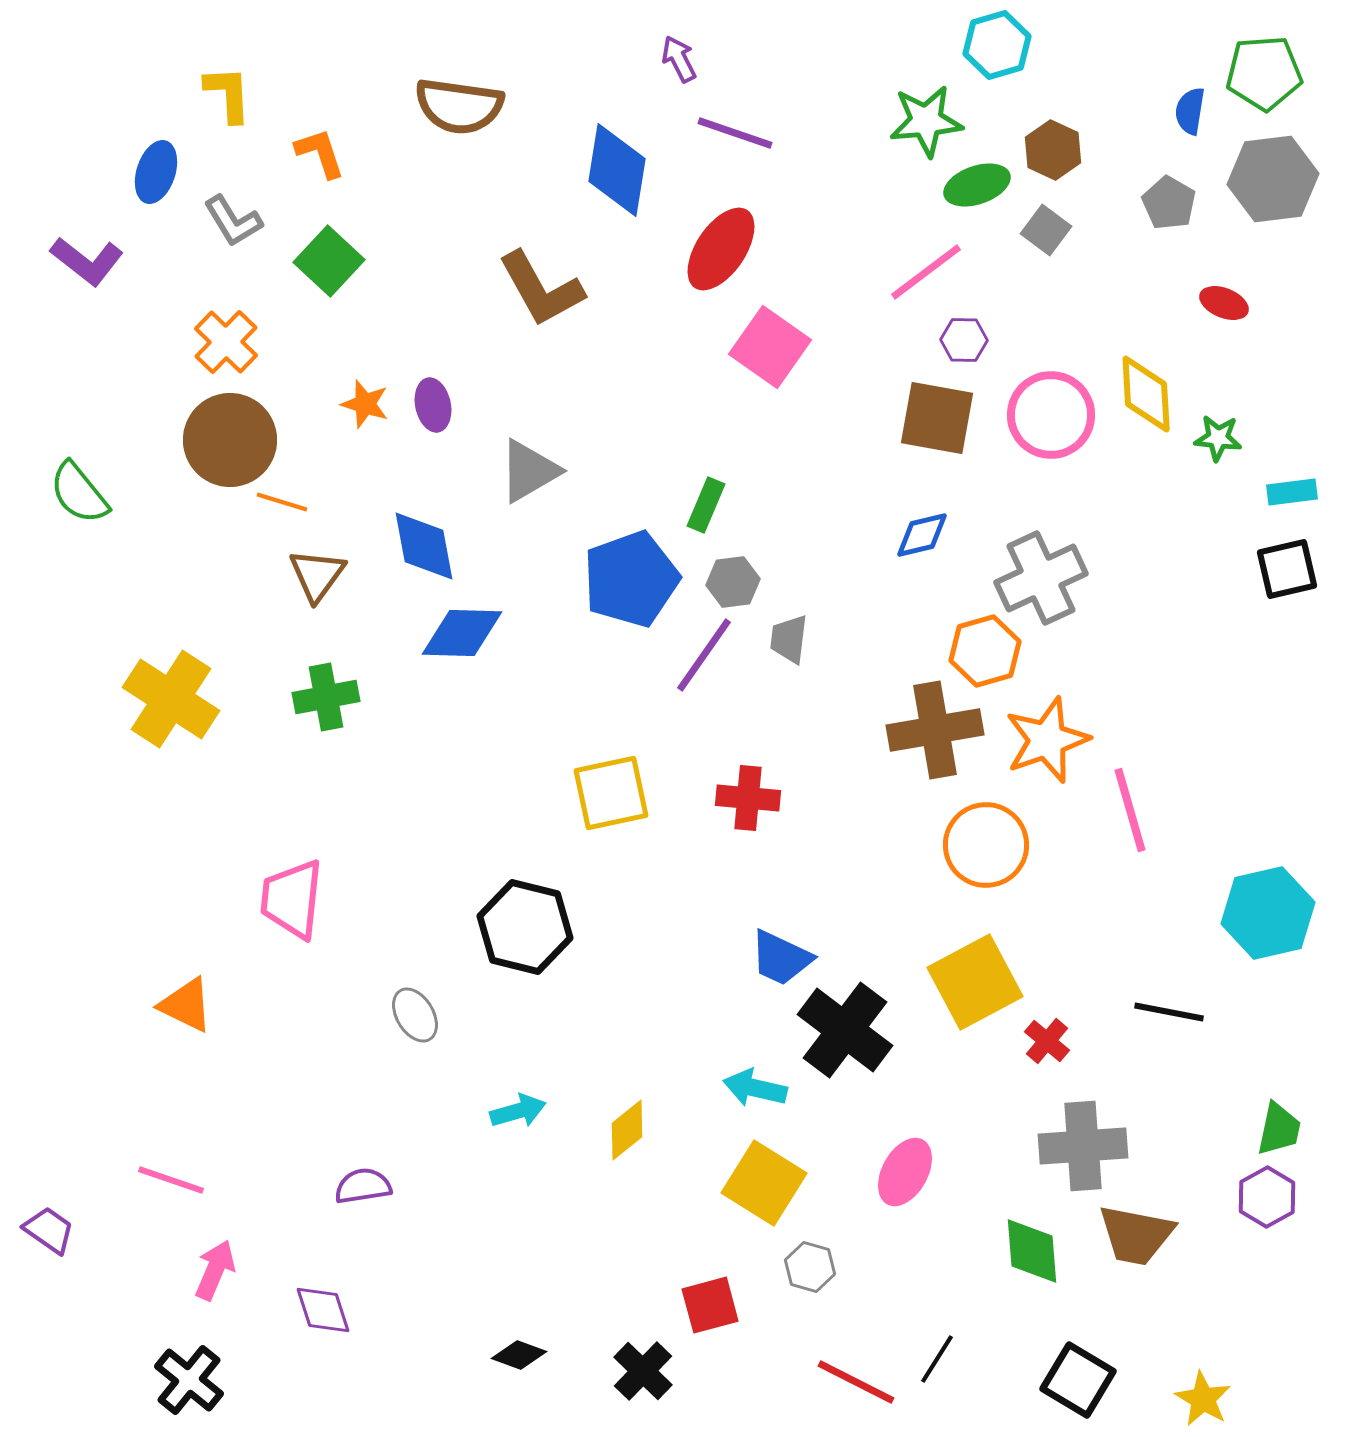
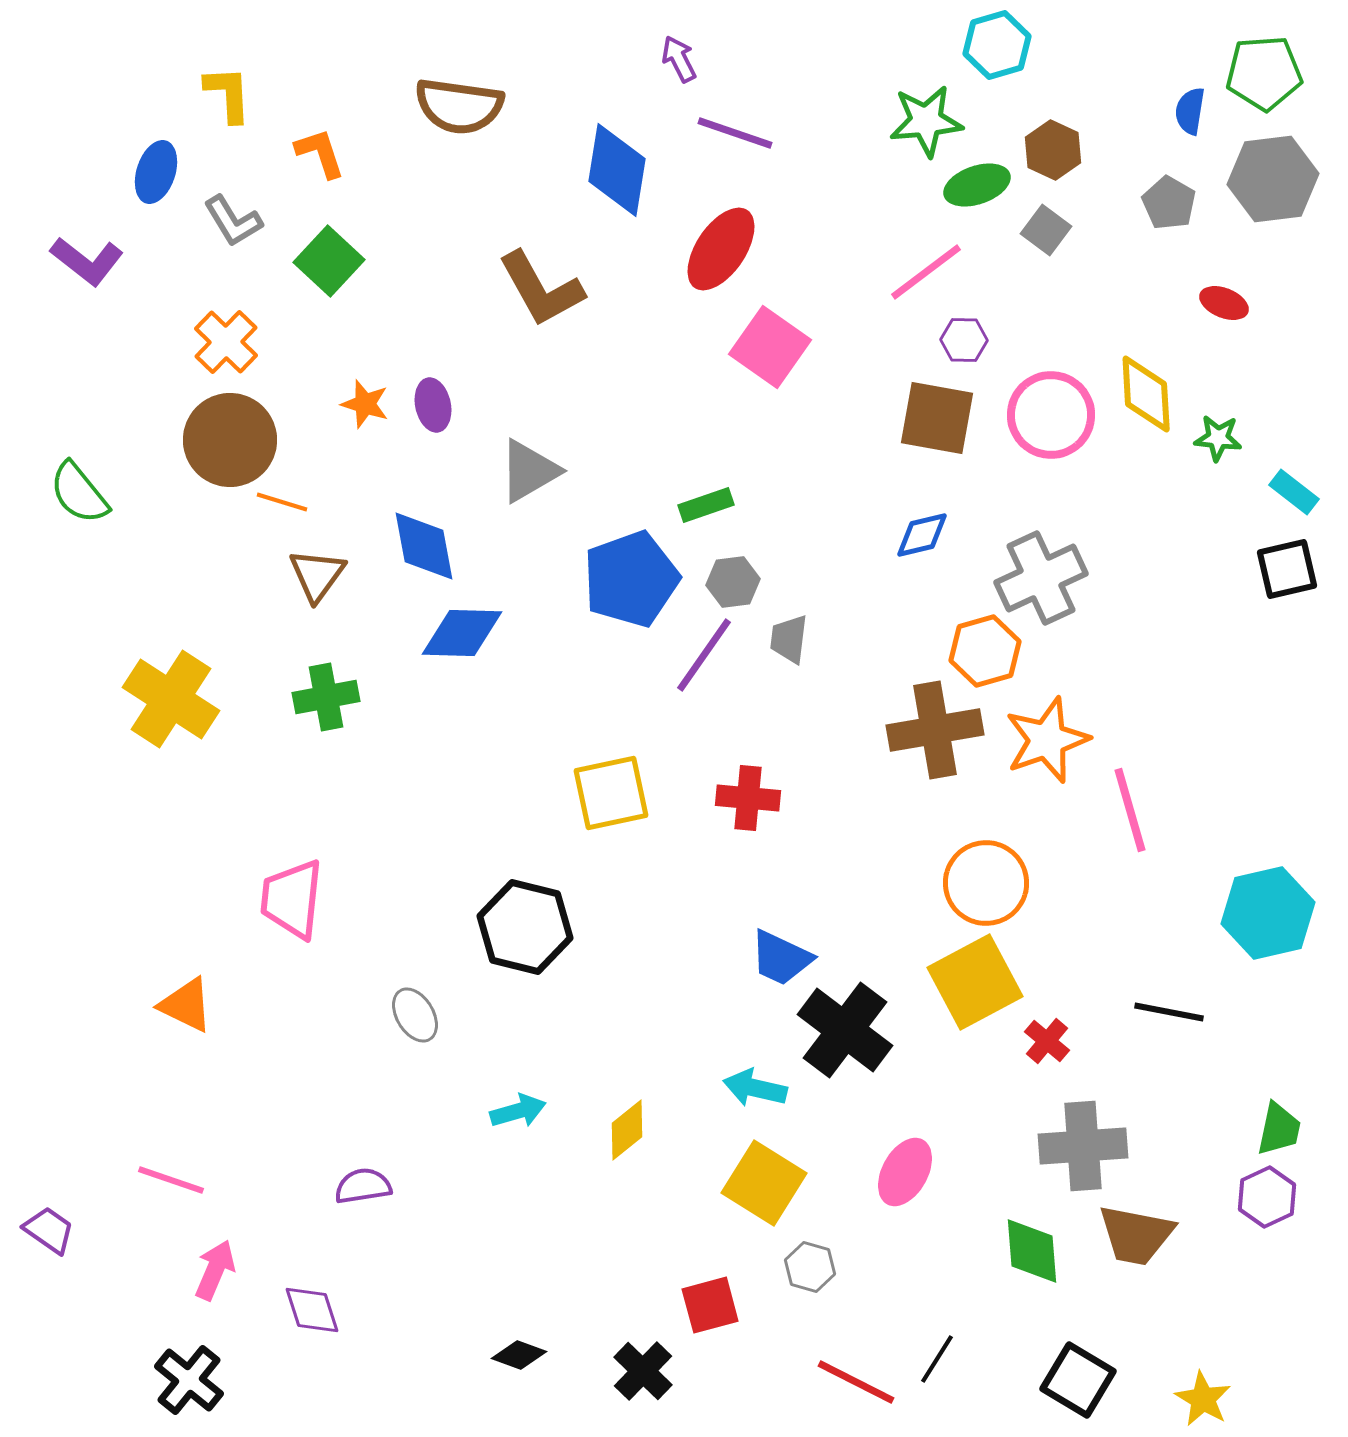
cyan rectangle at (1292, 492): moved 2 px right; rotated 45 degrees clockwise
green rectangle at (706, 505): rotated 48 degrees clockwise
orange circle at (986, 845): moved 38 px down
purple hexagon at (1267, 1197): rotated 4 degrees clockwise
purple diamond at (323, 1310): moved 11 px left
